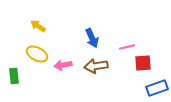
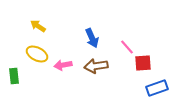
pink line: rotated 63 degrees clockwise
